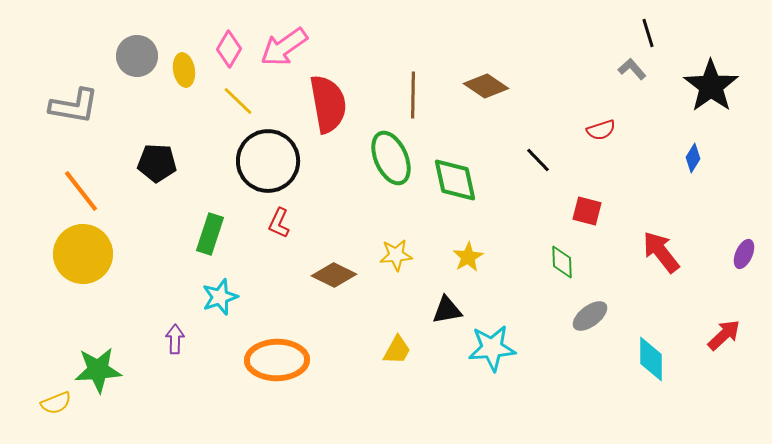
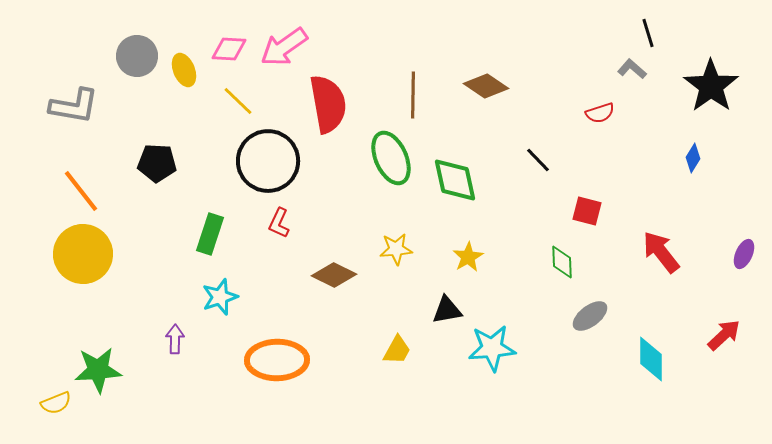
pink diamond at (229, 49): rotated 63 degrees clockwise
gray L-shape at (632, 69): rotated 8 degrees counterclockwise
yellow ellipse at (184, 70): rotated 12 degrees counterclockwise
red semicircle at (601, 130): moved 1 px left, 17 px up
yellow star at (396, 255): moved 6 px up
